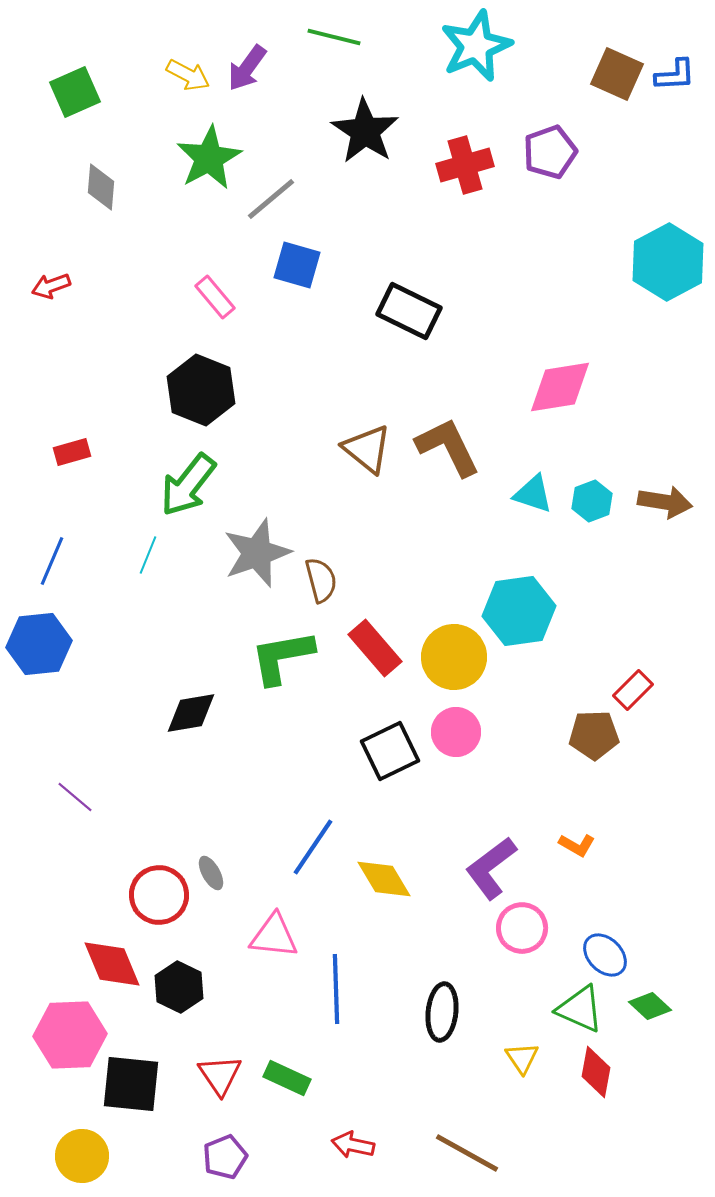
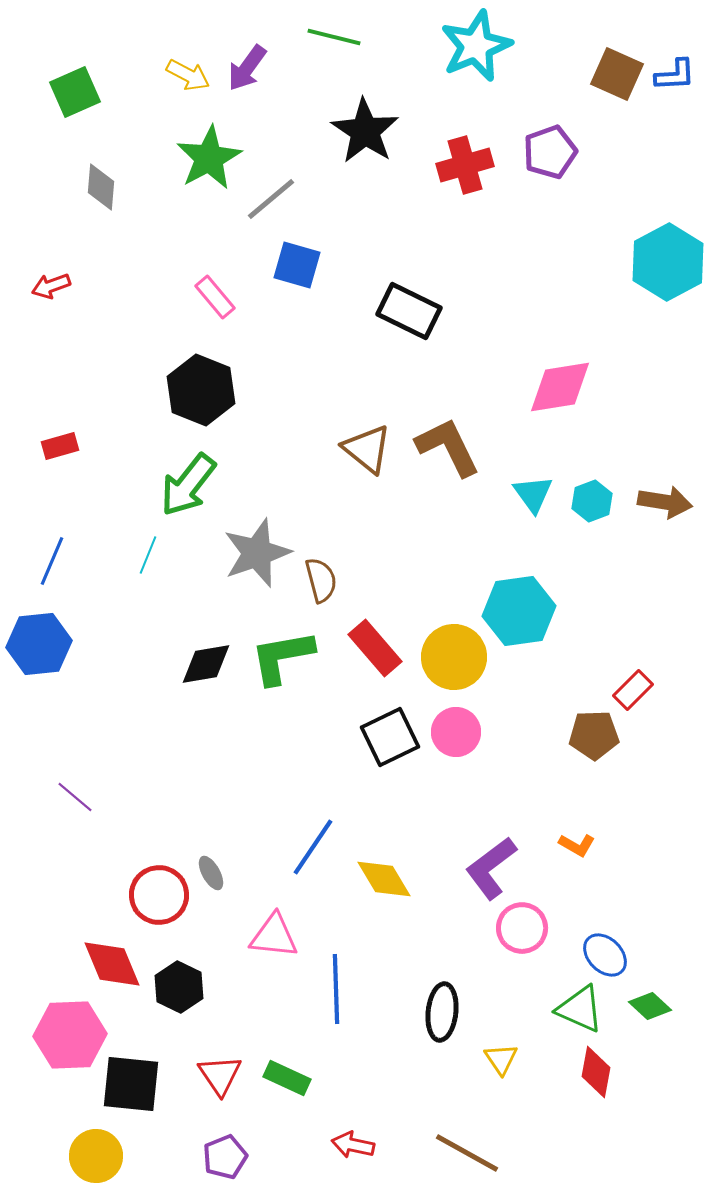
red rectangle at (72, 452): moved 12 px left, 6 px up
cyan triangle at (533, 494): rotated 36 degrees clockwise
black diamond at (191, 713): moved 15 px right, 49 px up
black square at (390, 751): moved 14 px up
yellow triangle at (522, 1058): moved 21 px left, 1 px down
yellow circle at (82, 1156): moved 14 px right
